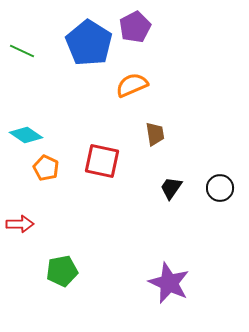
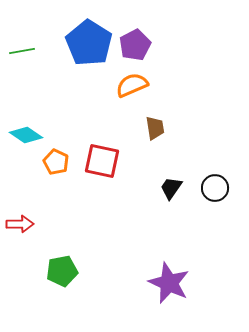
purple pentagon: moved 18 px down
green line: rotated 35 degrees counterclockwise
brown trapezoid: moved 6 px up
orange pentagon: moved 10 px right, 6 px up
black circle: moved 5 px left
